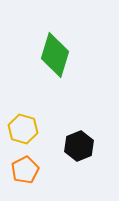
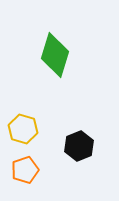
orange pentagon: rotated 8 degrees clockwise
